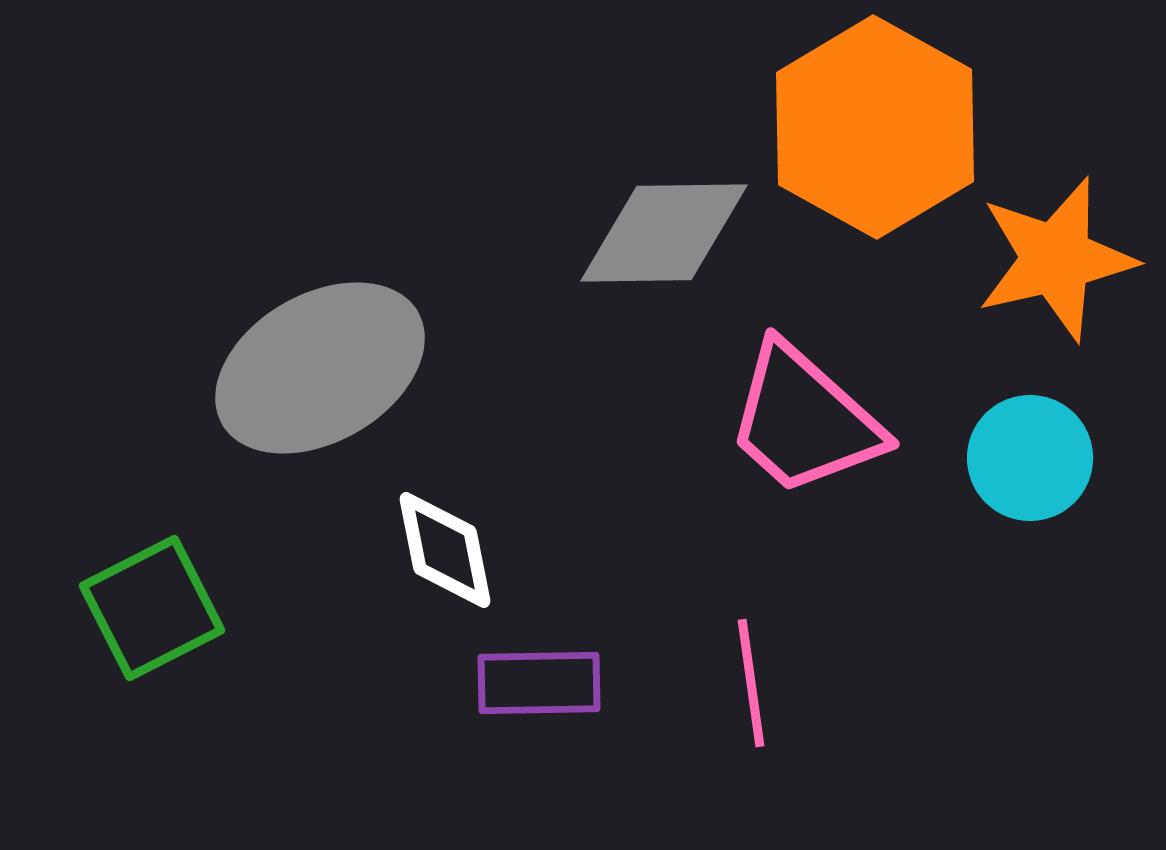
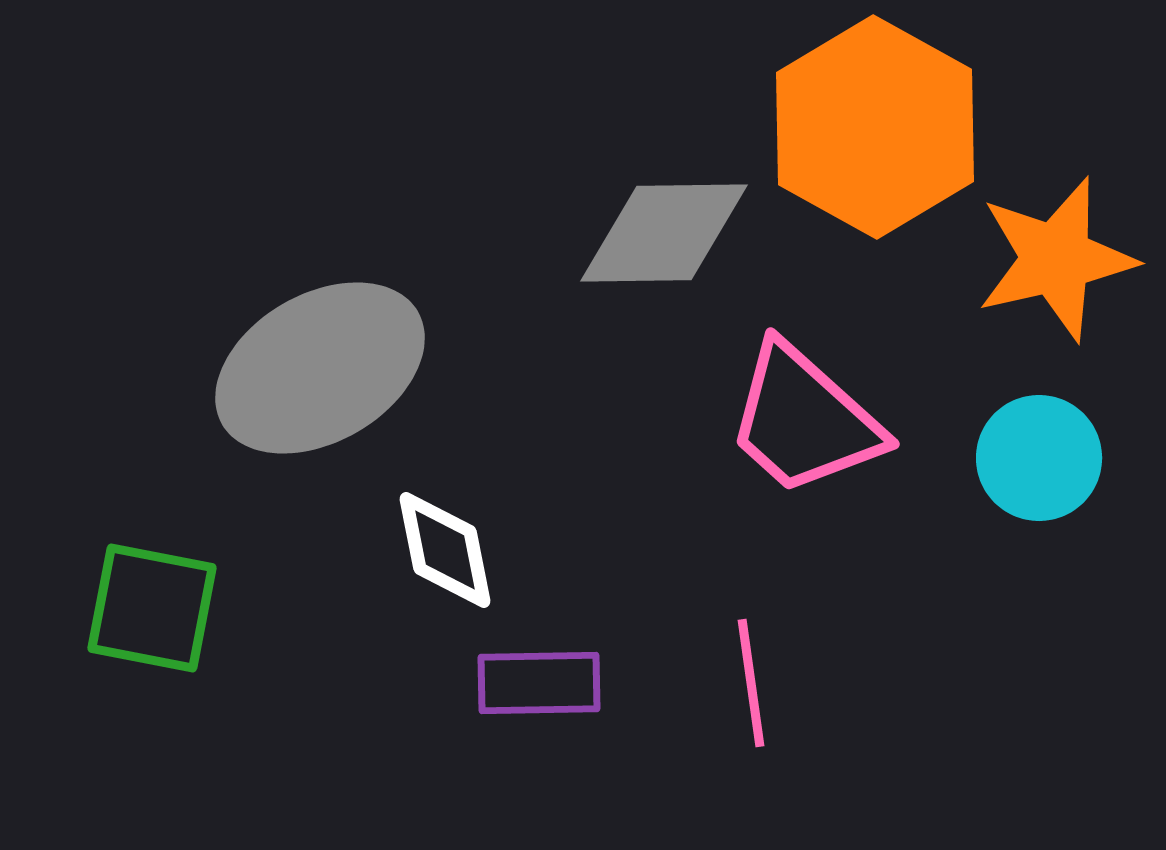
cyan circle: moved 9 px right
green square: rotated 38 degrees clockwise
